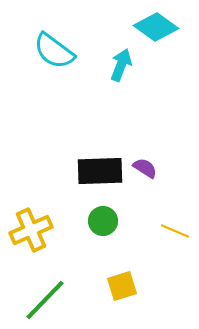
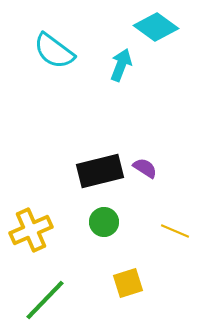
black rectangle: rotated 12 degrees counterclockwise
green circle: moved 1 px right, 1 px down
yellow square: moved 6 px right, 3 px up
